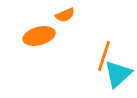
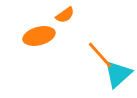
orange semicircle: rotated 12 degrees counterclockwise
orange line: moved 4 px left, 1 px up; rotated 60 degrees counterclockwise
